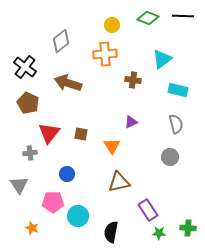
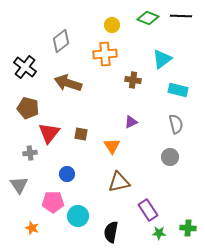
black line: moved 2 px left
brown pentagon: moved 5 px down; rotated 10 degrees counterclockwise
